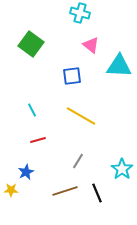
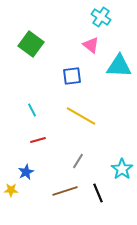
cyan cross: moved 21 px right, 4 px down; rotated 18 degrees clockwise
black line: moved 1 px right
